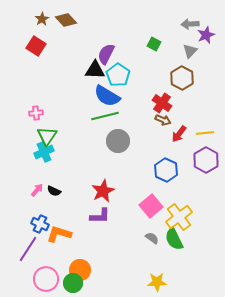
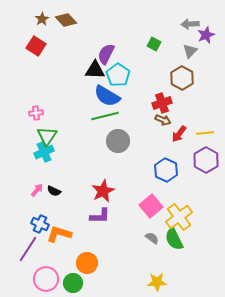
red cross: rotated 36 degrees clockwise
orange circle: moved 7 px right, 7 px up
